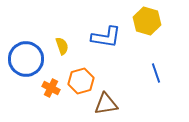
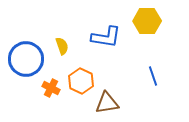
yellow hexagon: rotated 16 degrees counterclockwise
blue line: moved 3 px left, 3 px down
orange hexagon: rotated 20 degrees counterclockwise
brown triangle: moved 1 px right, 1 px up
